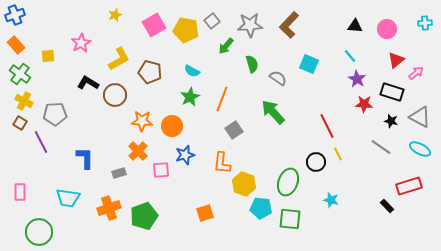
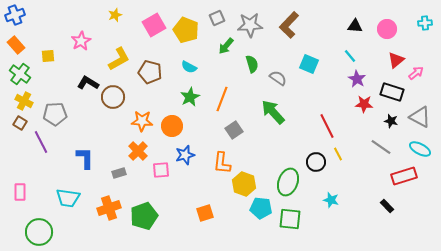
gray square at (212, 21): moved 5 px right, 3 px up; rotated 14 degrees clockwise
yellow pentagon at (186, 30): rotated 10 degrees clockwise
pink star at (81, 43): moved 2 px up
cyan semicircle at (192, 71): moved 3 px left, 4 px up
brown circle at (115, 95): moved 2 px left, 2 px down
red rectangle at (409, 186): moved 5 px left, 10 px up
